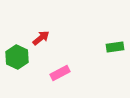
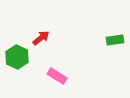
green rectangle: moved 7 px up
pink rectangle: moved 3 px left, 3 px down; rotated 60 degrees clockwise
